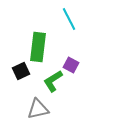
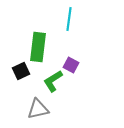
cyan line: rotated 35 degrees clockwise
